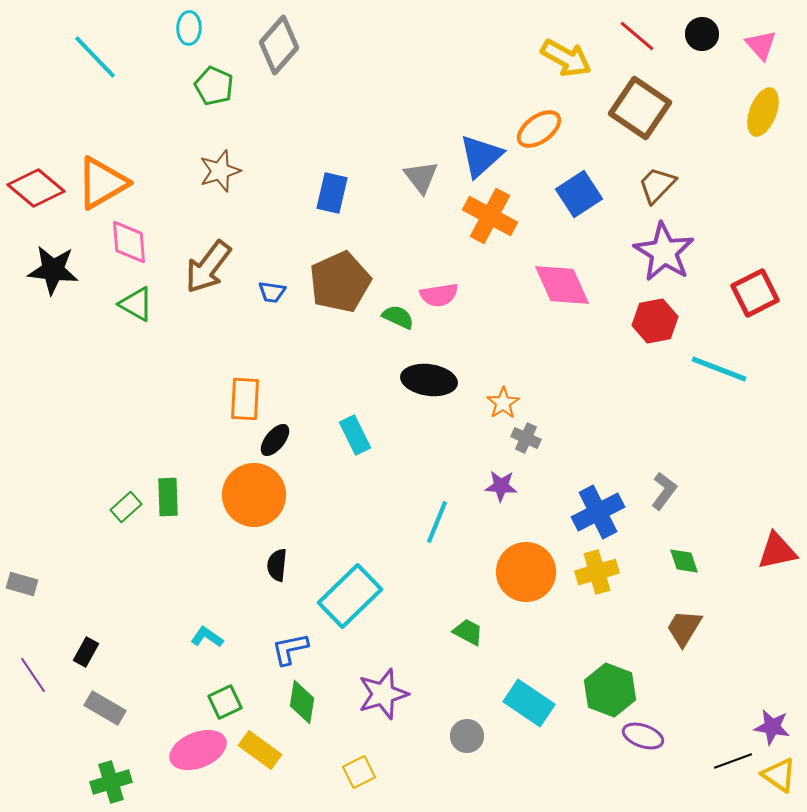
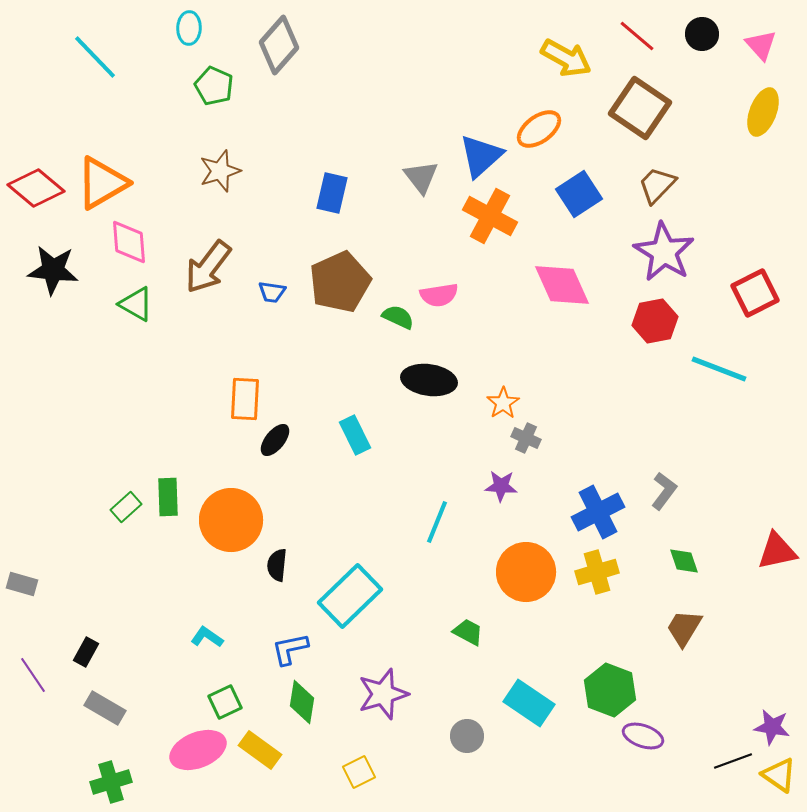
orange circle at (254, 495): moved 23 px left, 25 px down
